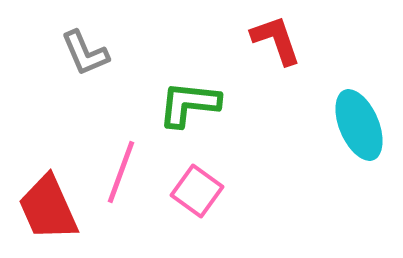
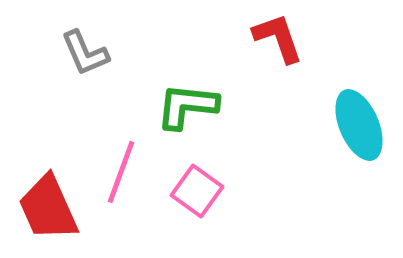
red L-shape: moved 2 px right, 2 px up
green L-shape: moved 2 px left, 2 px down
